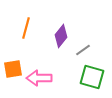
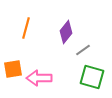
purple diamond: moved 5 px right, 4 px up
